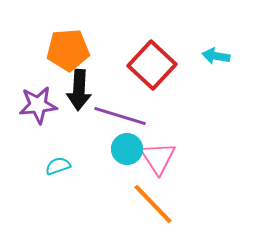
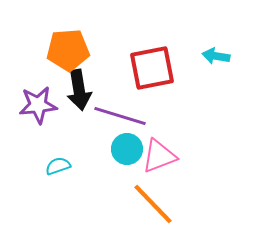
red square: moved 3 px down; rotated 36 degrees clockwise
black arrow: rotated 12 degrees counterclockwise
pink triangle: moved 1 px right, 2 px up; rotated 42 degrees clockwise
